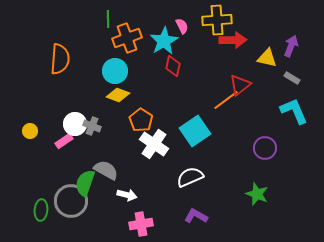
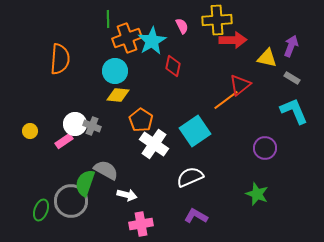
cyan star: moved 12 px left
yellow diamond: rotated 15 degrees counterclockwise
green ellipse: rotated 15 degrees clockwise
